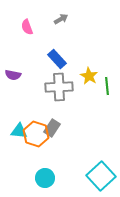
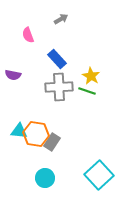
pink semicircle: moved 1 px right, 8 px down
yellow star: moved 2 px right
green line: moved 20 px left, 5 px down; rotated 66 degrees counterclockwise
gray rectangle: moved 14 px down
orange hexagon: rotated 10 degrees counterclockwise
cyan square: moved 2 px left, 1 px up
